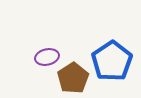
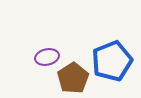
blue pentagon: rotated 12 degrees clockwise
